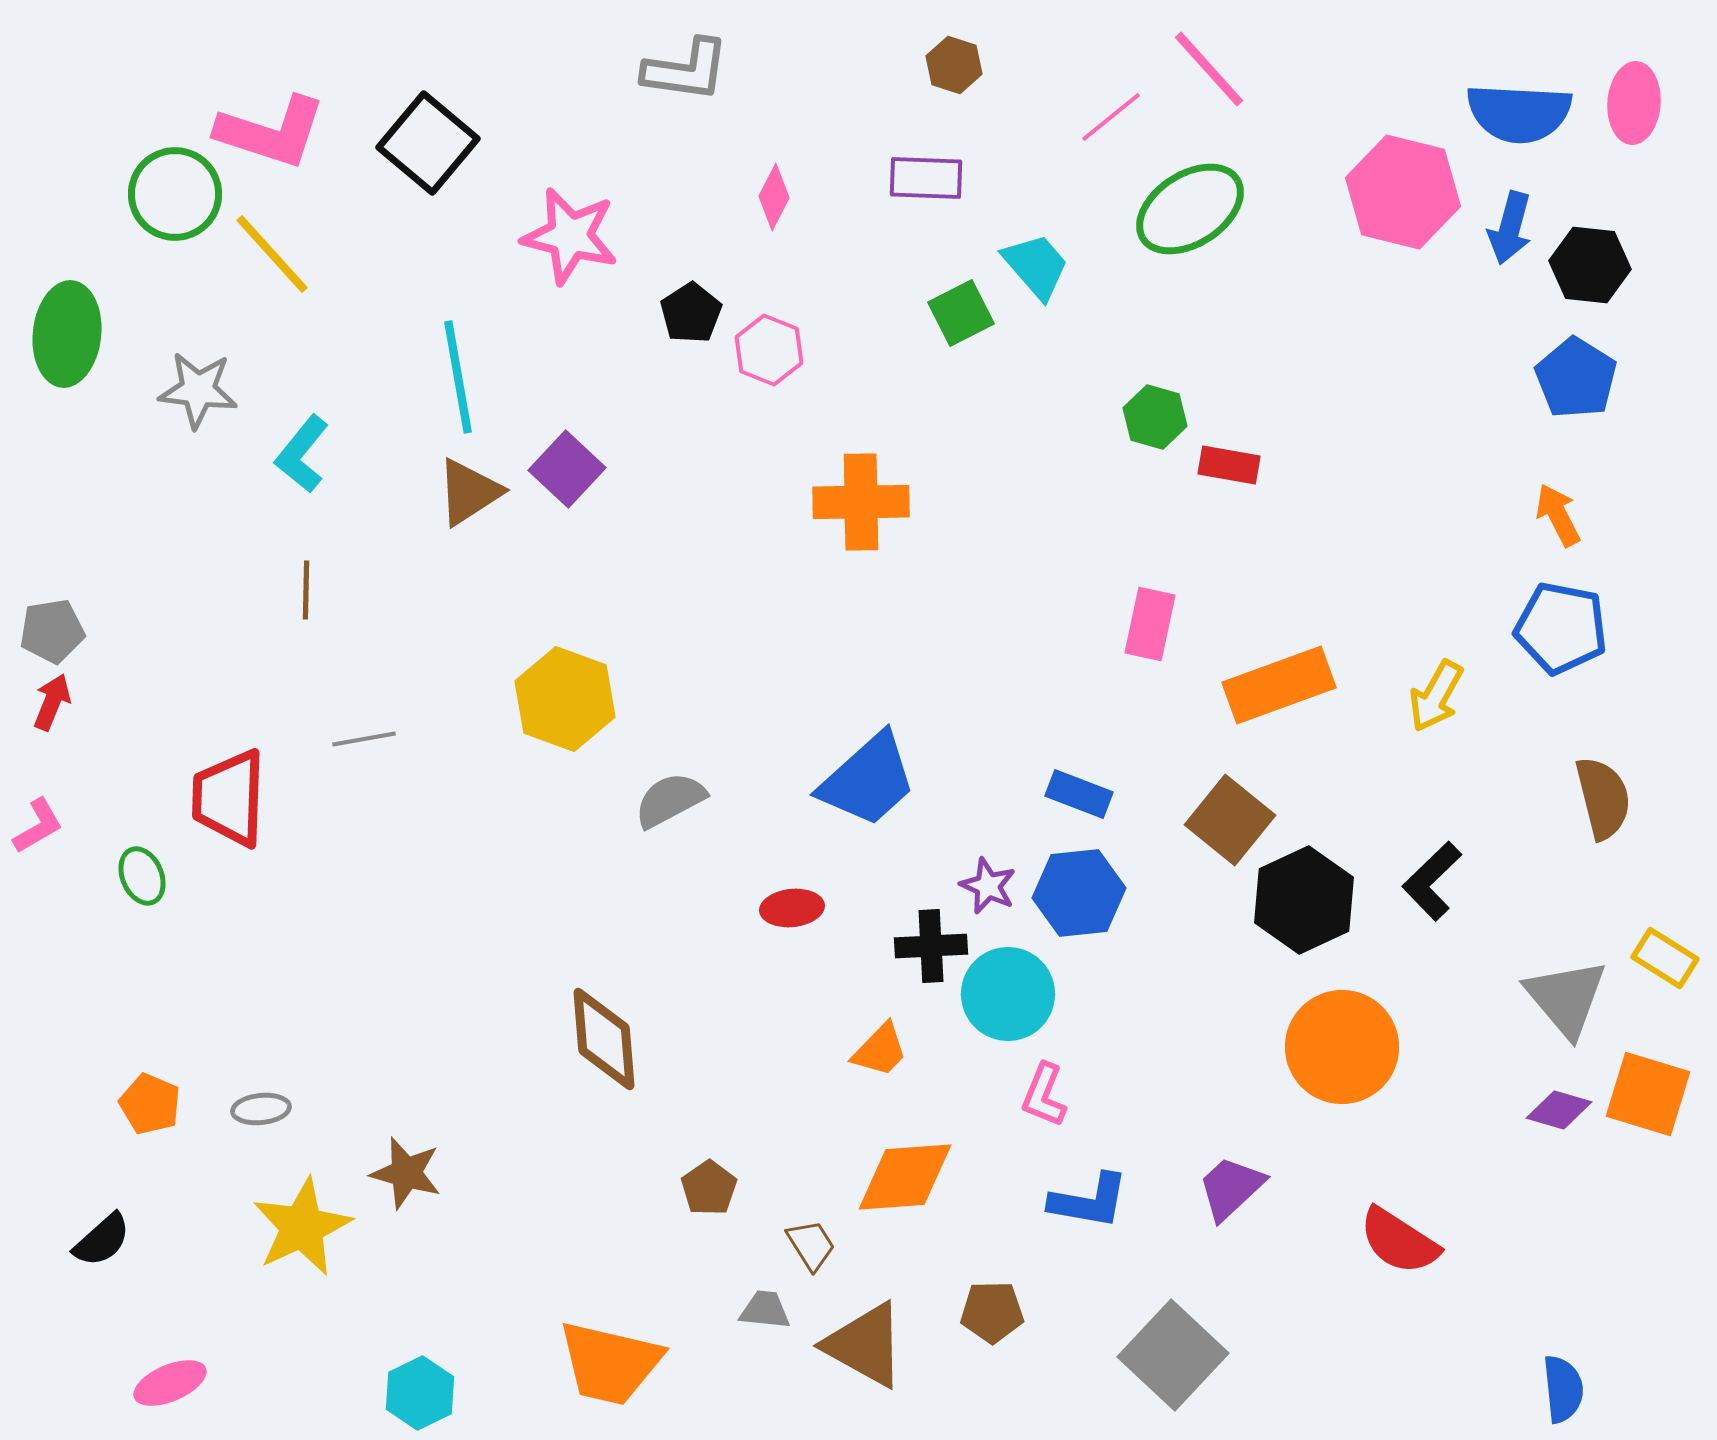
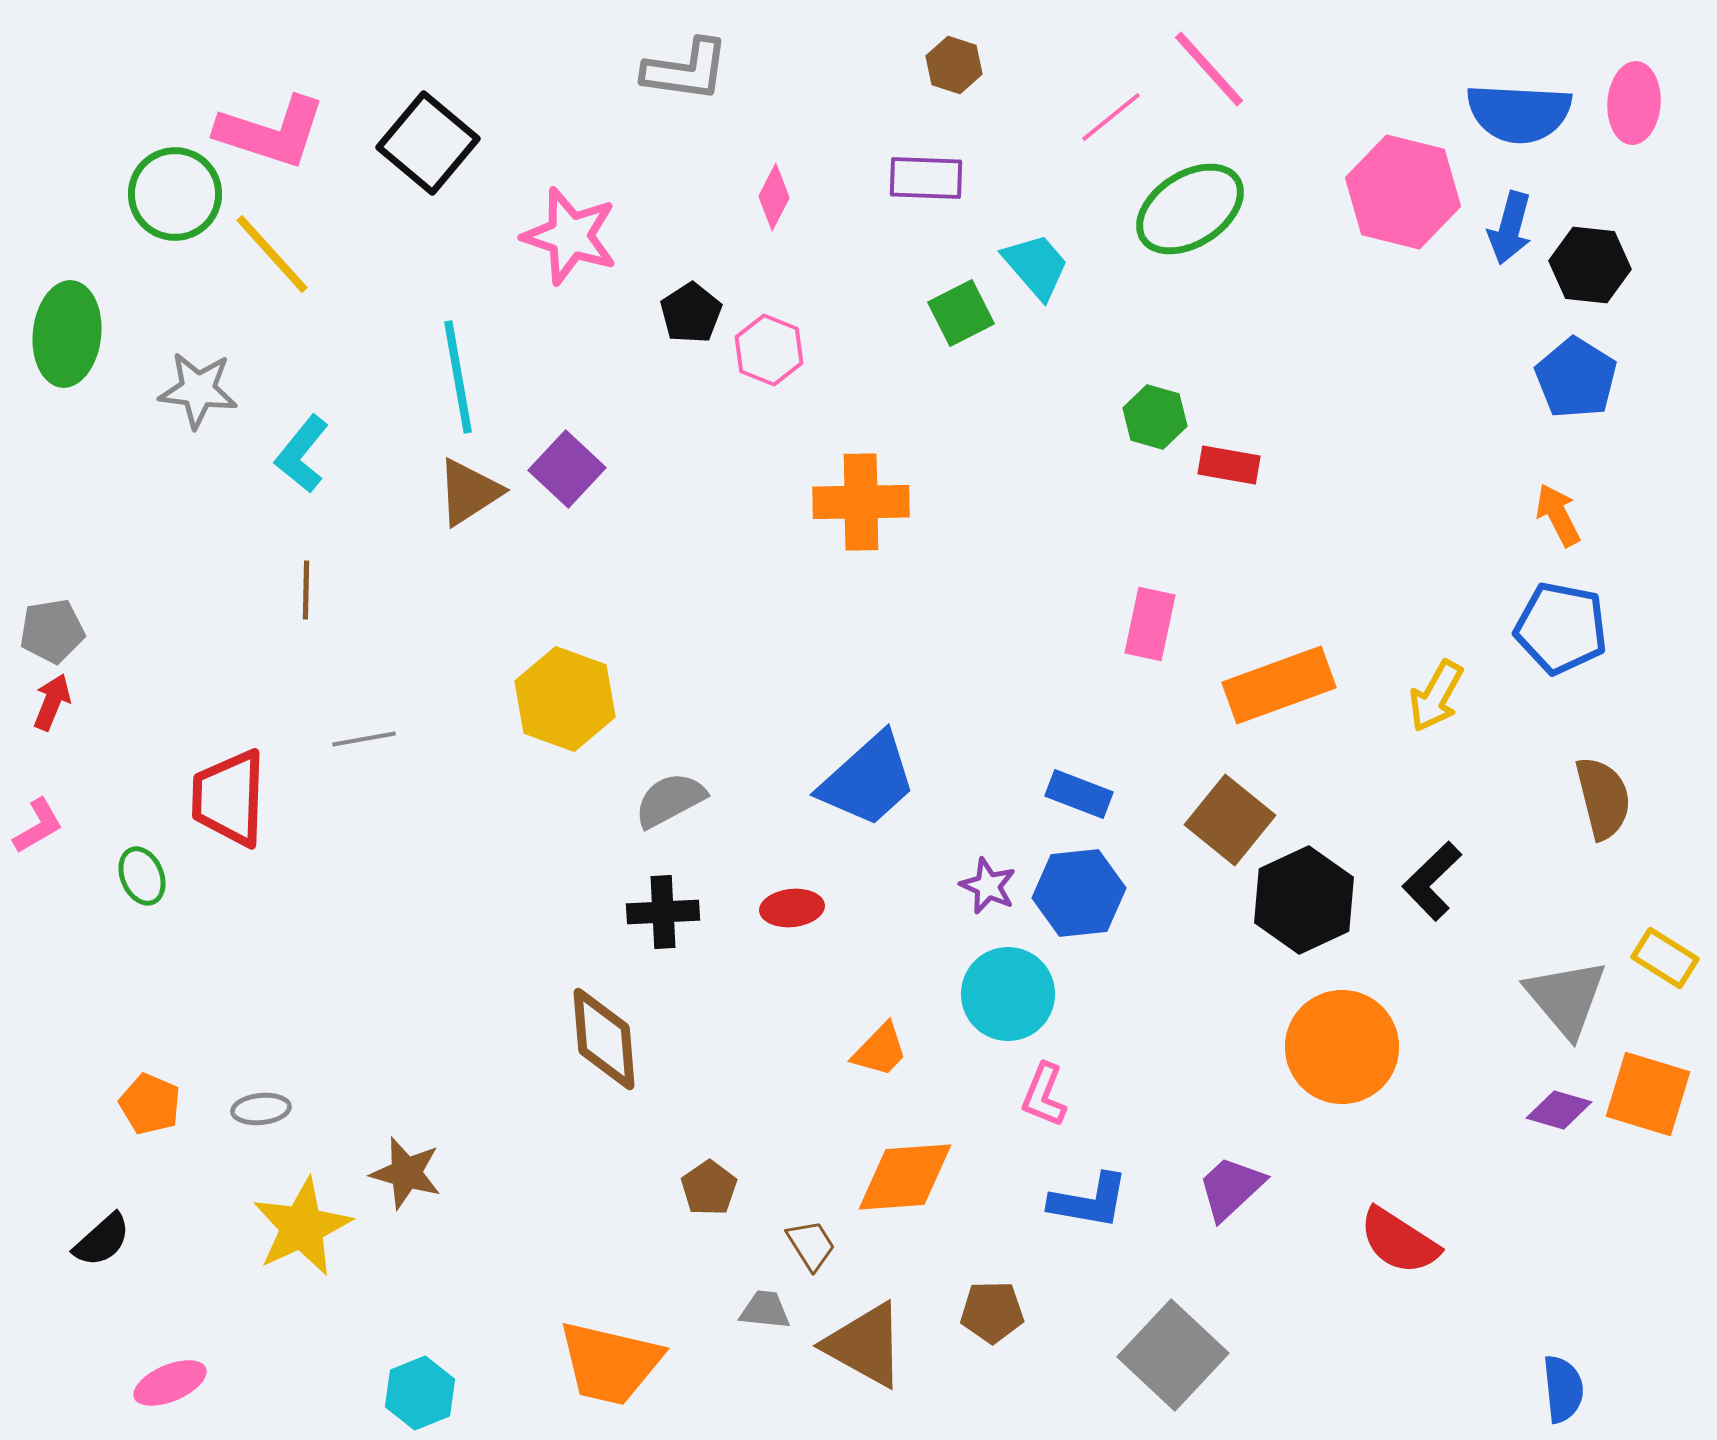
pink star at (570, 236): rotated 4 degrees clockwise
black cross at (931, 946): moved 268 px left, 34 px up
cyan hexagon at (420, 1393): rotated 4 degrees clockwise
